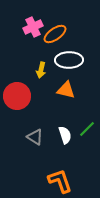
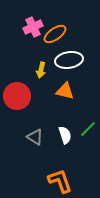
white ellipse: rotated 8 degrees counterclockwise
orange triangle: moved 1 px left, 1 px down
green line: moved 1 px right
